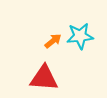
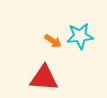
orange arrow: rotated 72 degrees clockwise
